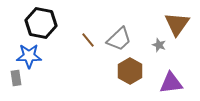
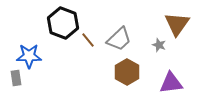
black hexagon: moved 22 px right; rotated 8 degrees clockwise
brown hexagon: moved 3 px left, 1 px down
